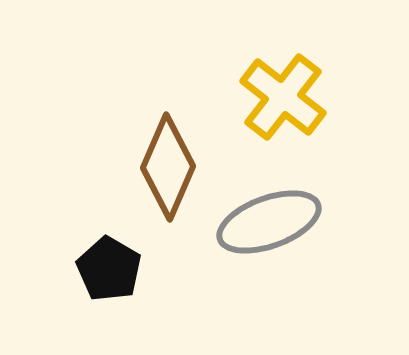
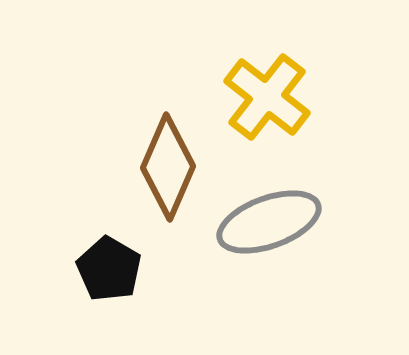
yellow cross: moved 16 px left
